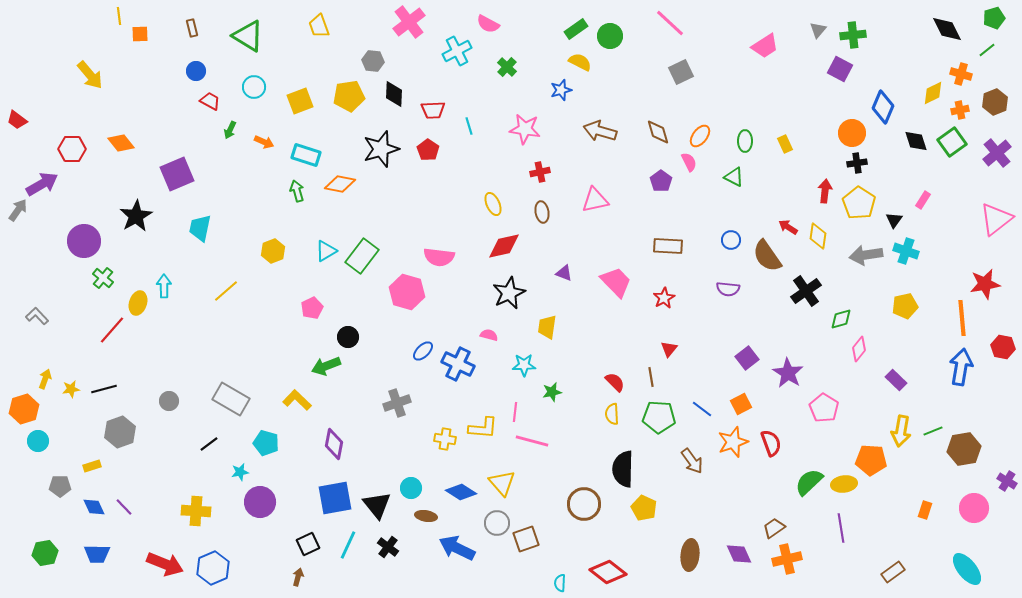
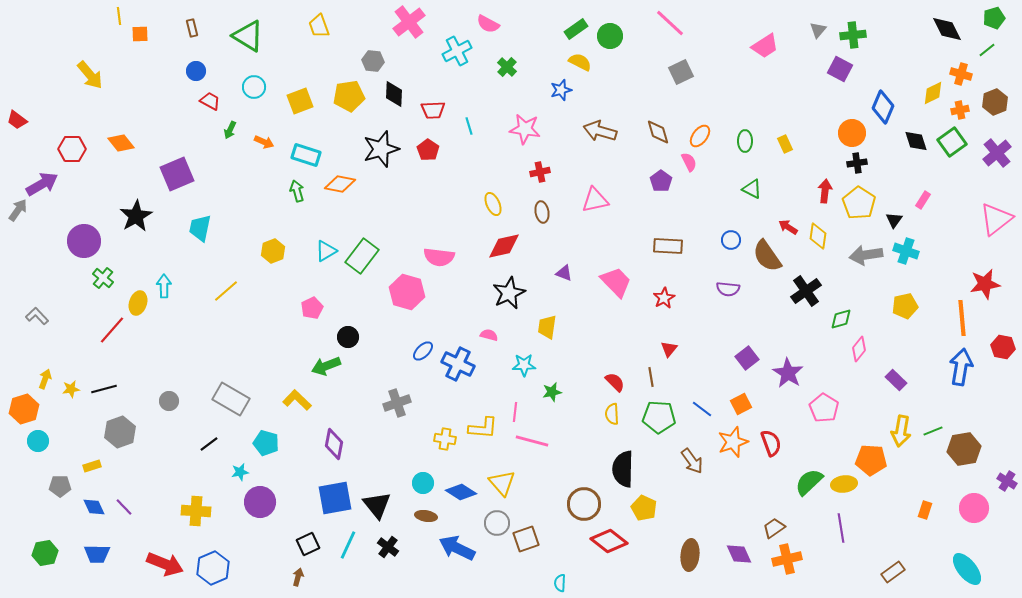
green triangle at (734, 177): moved 18 px right, 12 px down
cyan circle at (411, 488): moved 12 px right, 5 px up
red diamond at (608, 572): moved 1 px right, 31 px up
